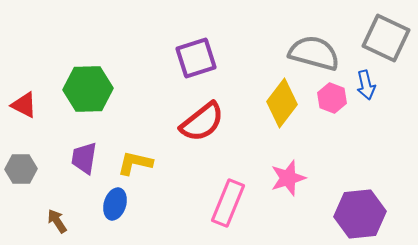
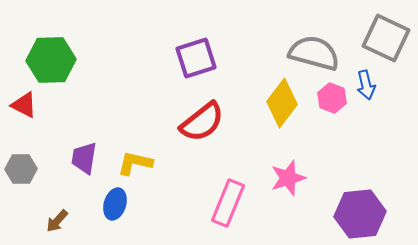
green hexagon: moved 37 px left, 29 px up
brown arrow: rotated 105 degrees counterclockwise
